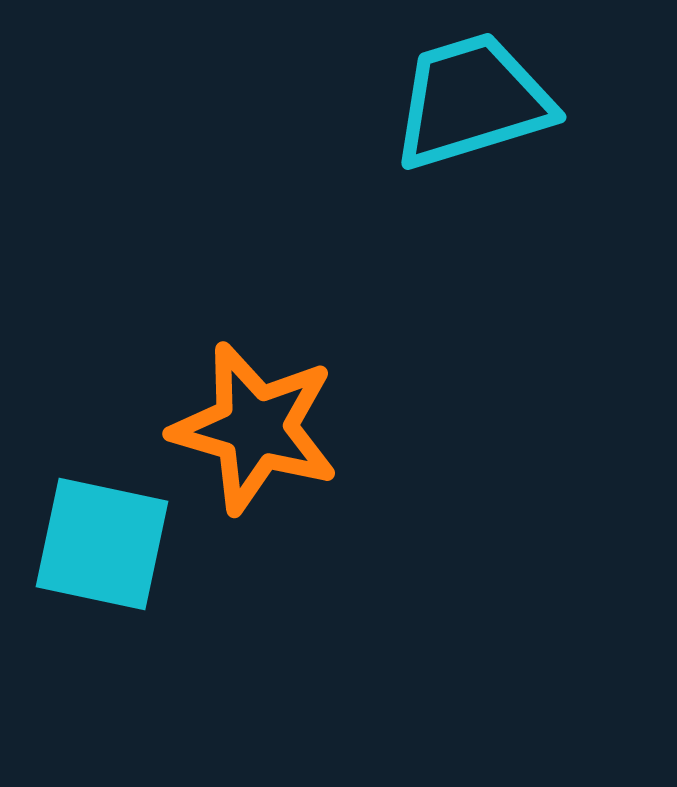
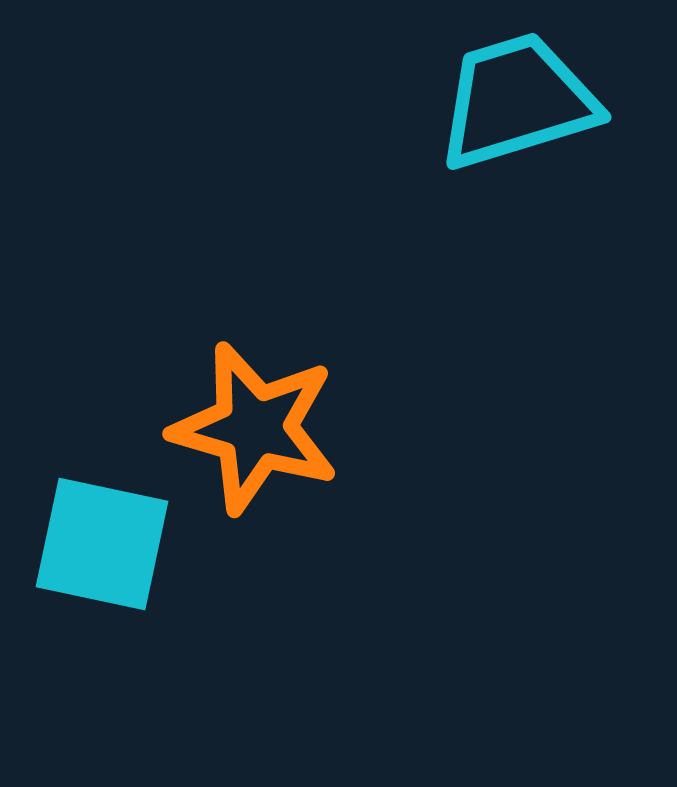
cyan trapezoid: moved 45 px right
